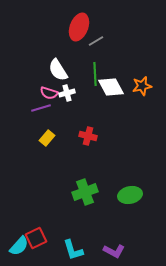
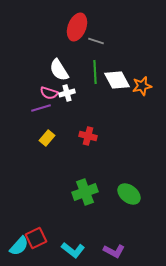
red ellipse: moved 2 px left
gray line: rotated 49 degrees clockwise
white semicircle: moved 1 px right
green line: moved 2 px up
white diamond: moved 6 px right, 7 px up
green ellipse: moved 1 px left, 1 px up; rotated 50 degrees clockwise
cyan L-shape: rotated 35 degrees counterclockwise
